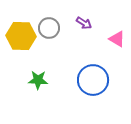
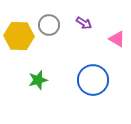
gray circle: moved 3 px up
yellow hexagon: moved 2 px left
green star: rotated 18 degrees counterclockwise
